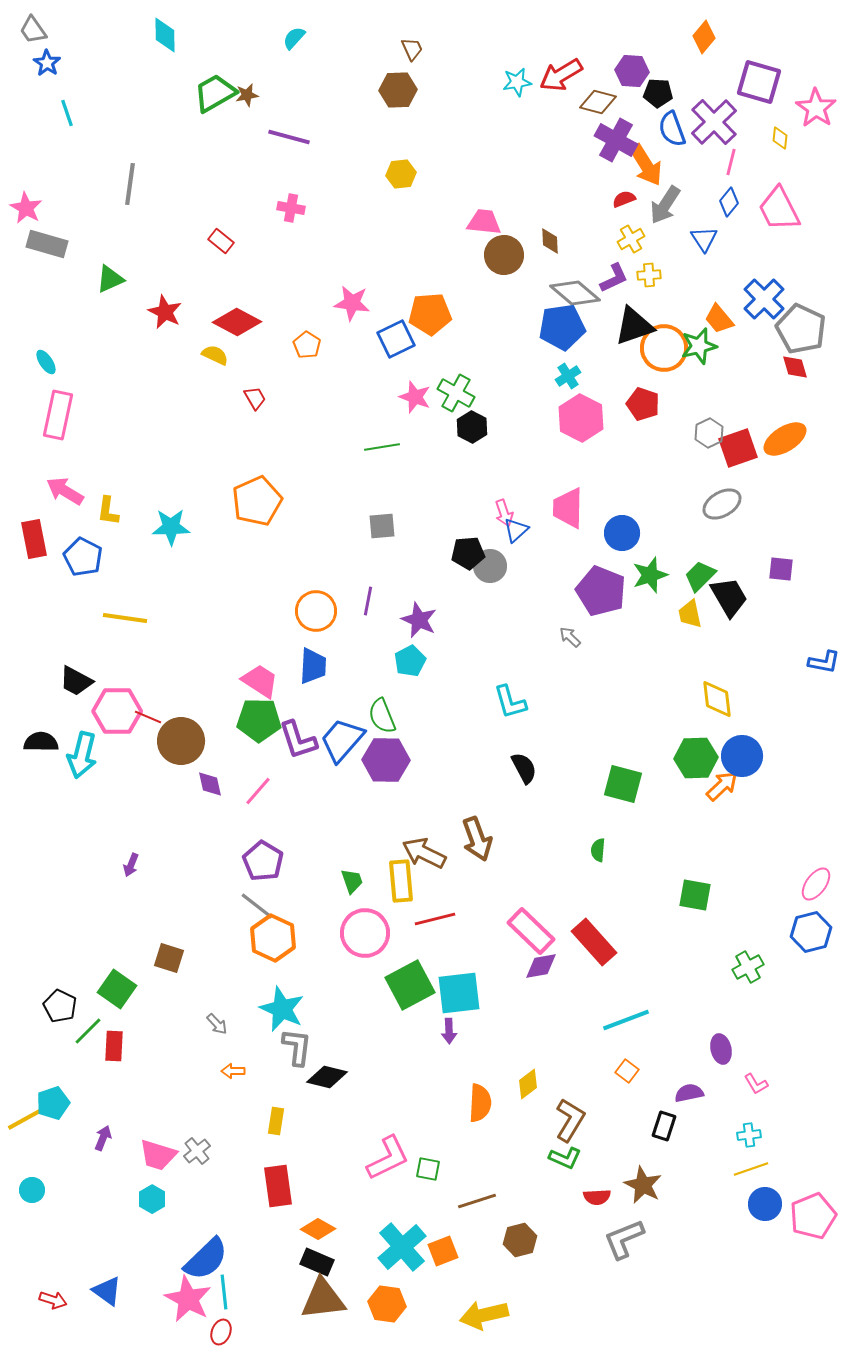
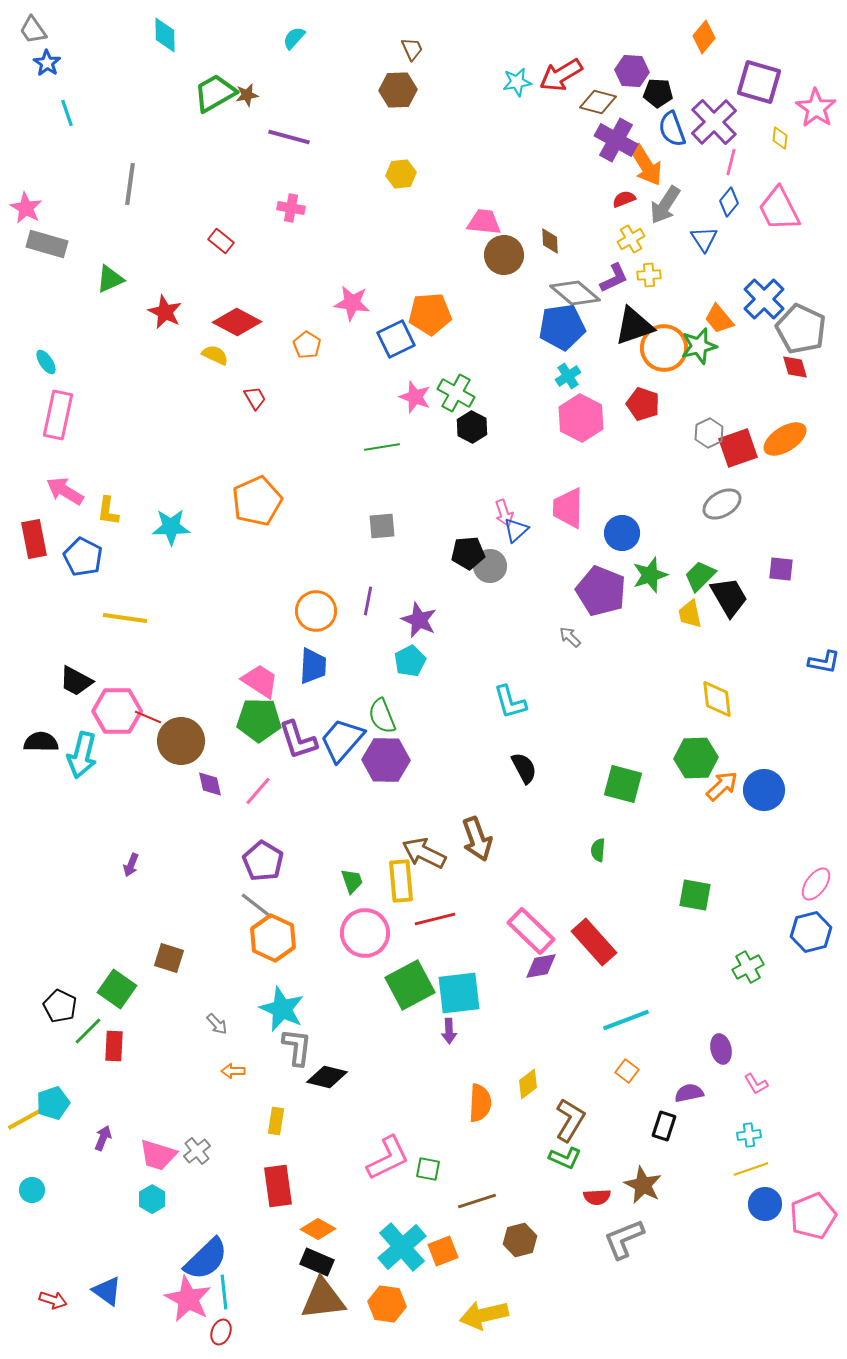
blue circle at (742, 756): moved 22 px right, 34 px down
